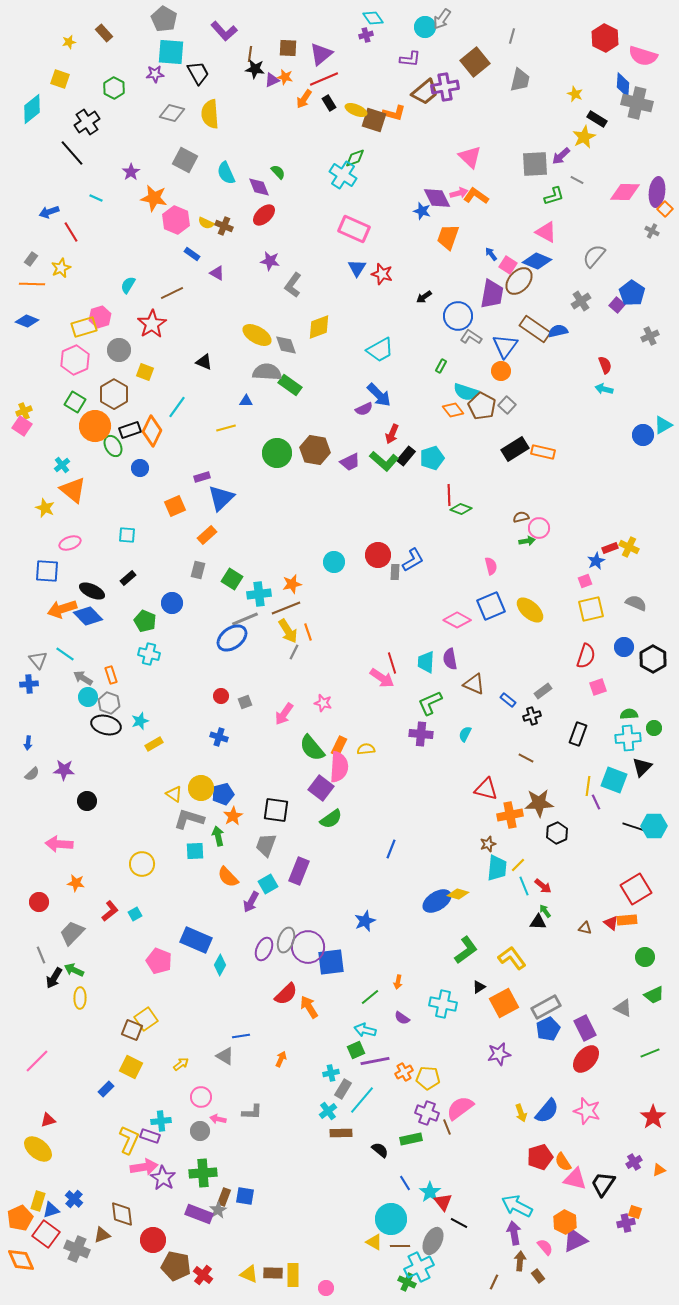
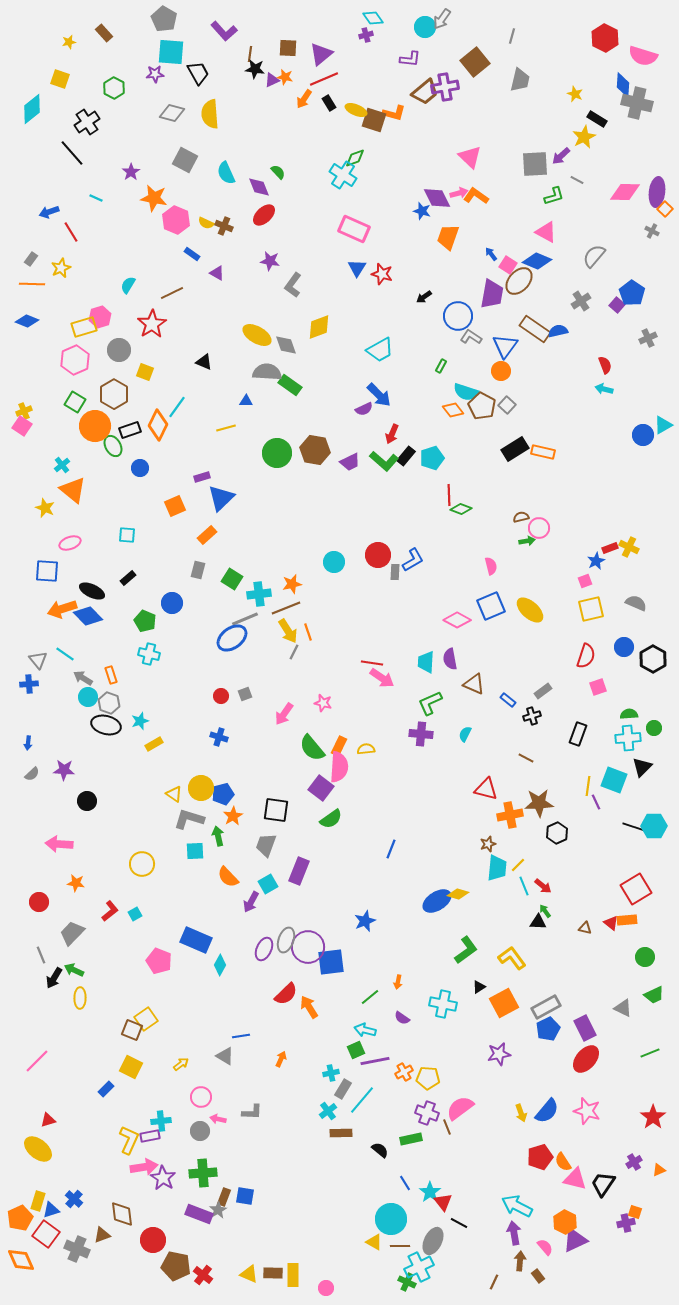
gray cross at (650, 336): moved 2 px left, 2 px down
orange diamond at (152, 431): moved 6 px right, 6 px up
red line at (392, 663): moved 20 px left; rotated 65 degrees counterclockwise
gray square at (245, 702): moved 8 px up
purple rectangle at (150, 1136): rotated 30 degrees counterclockwise
